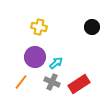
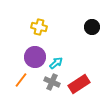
orange line: moved 2 px up
